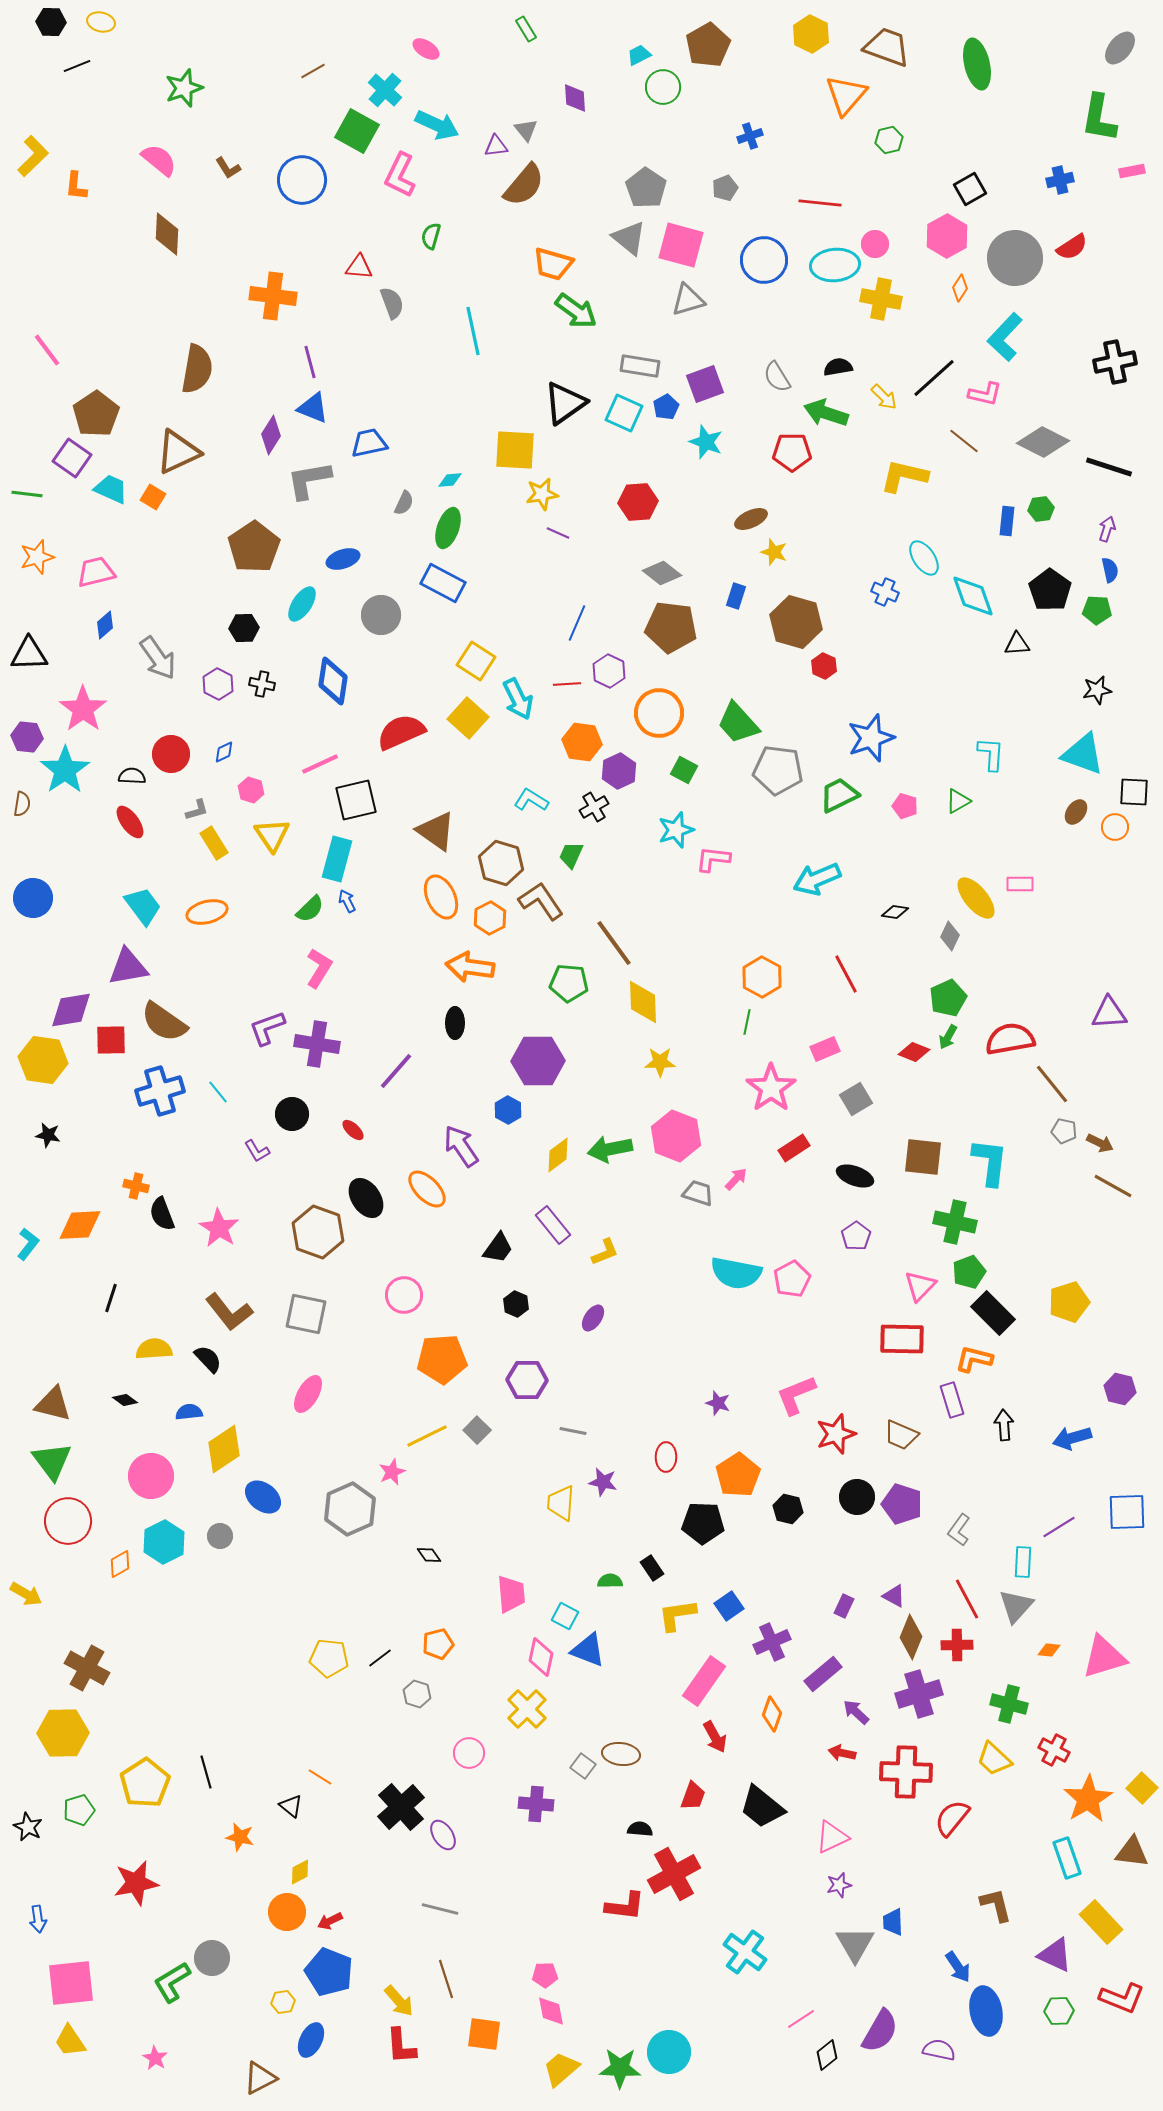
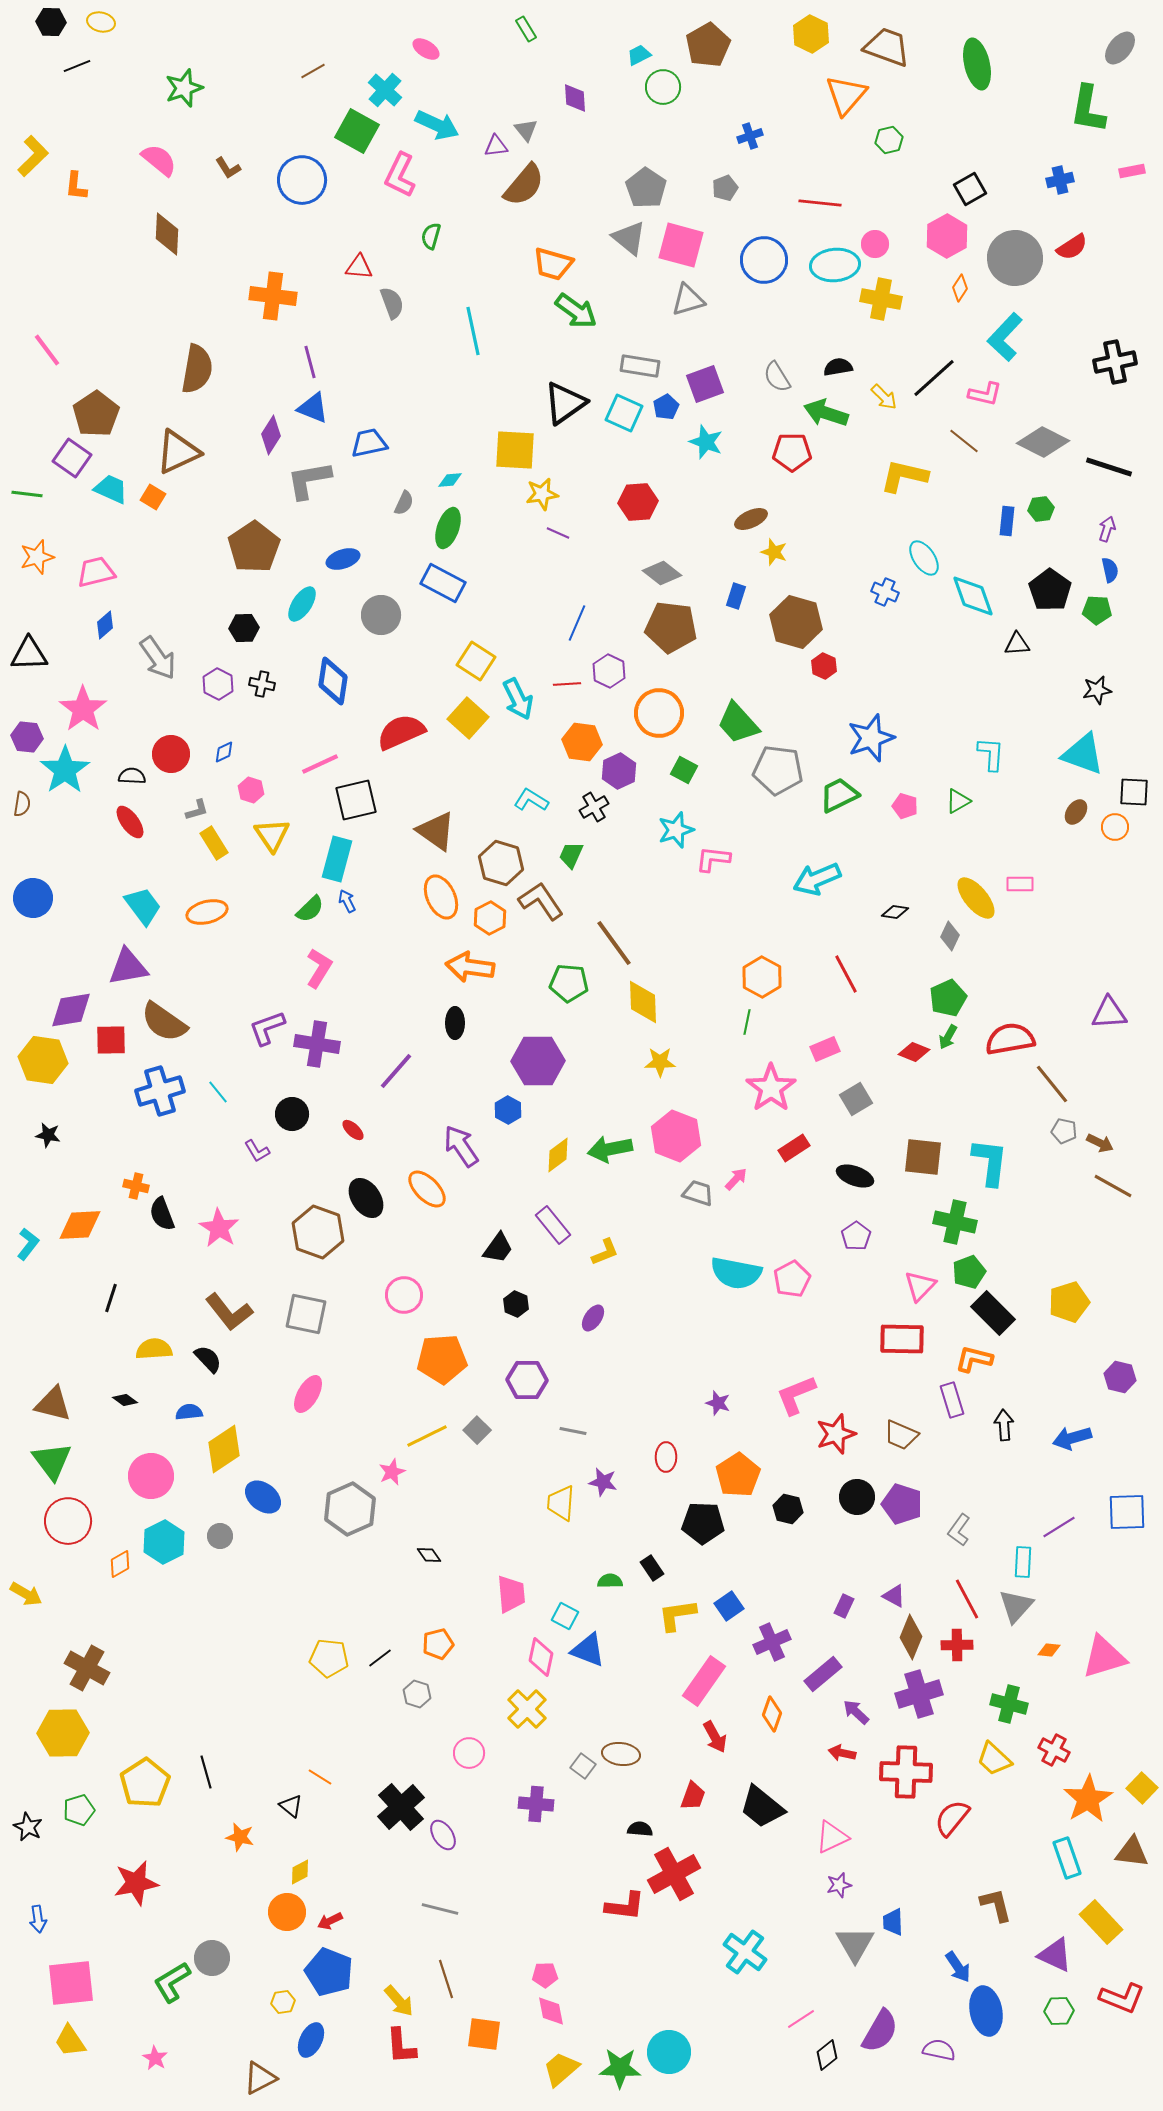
green L-shape at (1099, 118): moved 11 px left, 9 px up
purple hexagon at (1120, 1389): moved 12 px up
